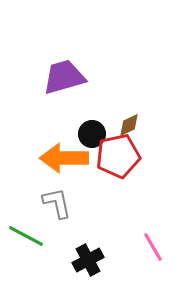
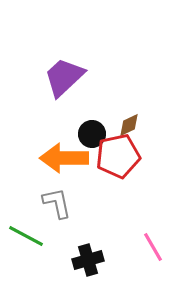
purple trapezoid: rotated 27 degrees counterclockwise
black cross: rotated 12 degrees clockwise
